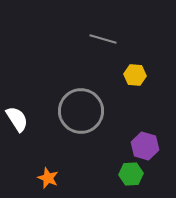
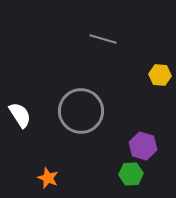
yellow hexagon: moved 25 px right
white semicircle: moved 3 px right, 4 px up
purple hexagon: moved 2 px left
